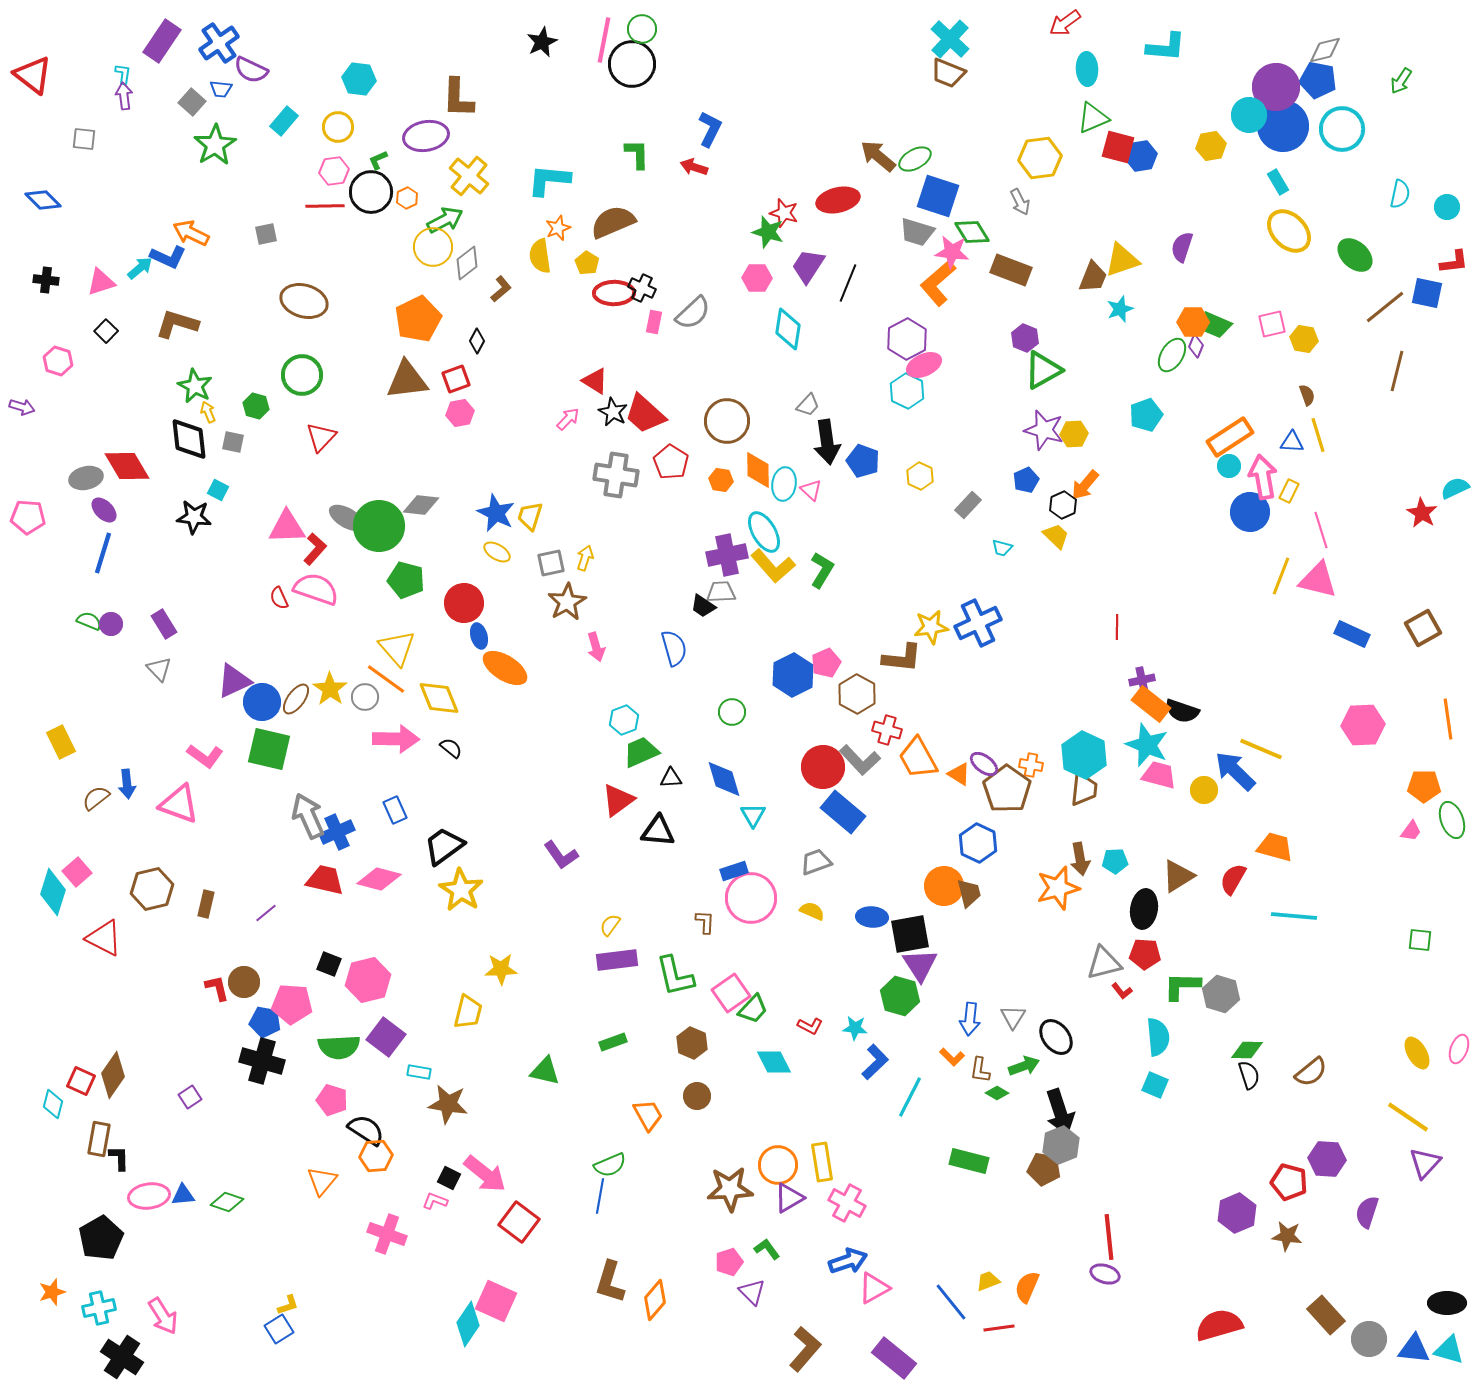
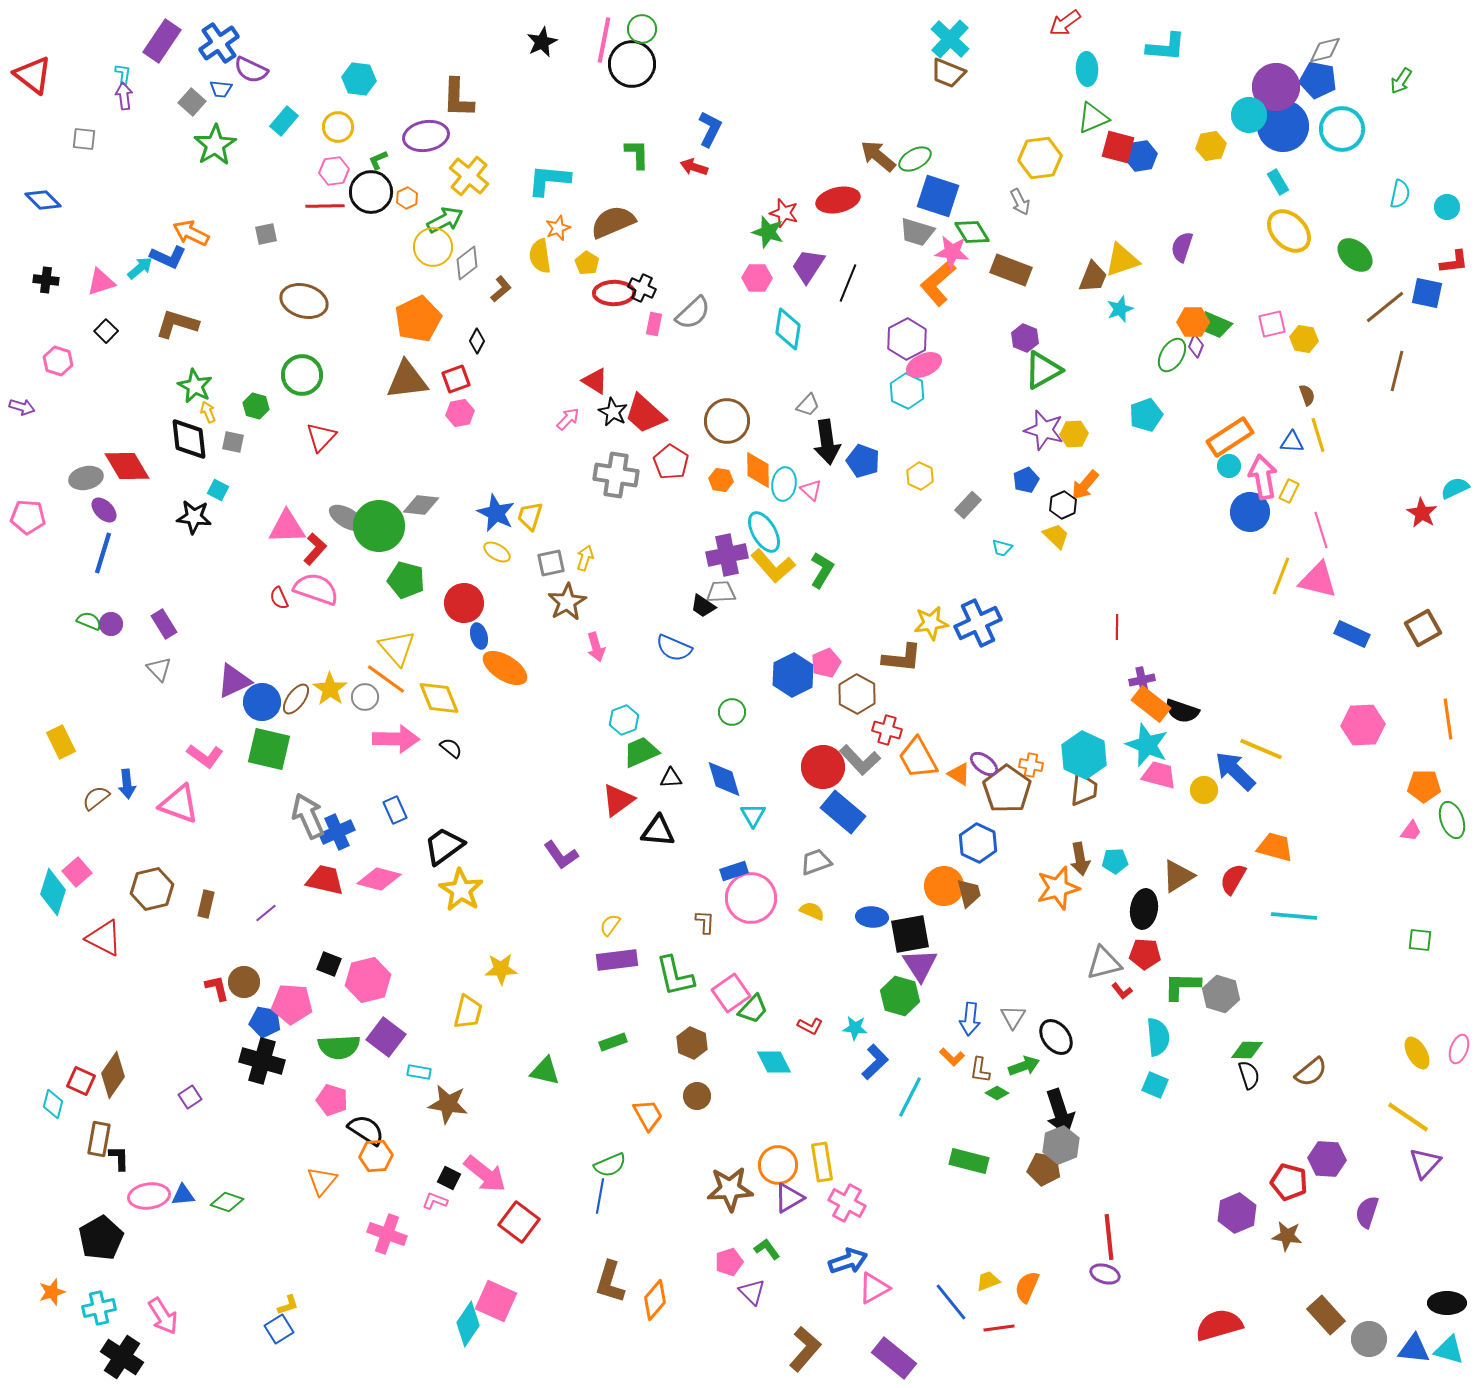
pink rectangle at (654, 322): moved 2 px down
yellow star at (931, 627): moved 4 px up
blue semicircle at (674, 648): rotated 129 degrees clockwise
